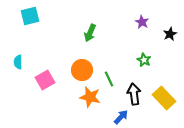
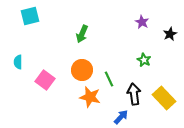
green arrow: moved 8 px left, 1 px down
pink square: rotated 24 degrees counterclockwise
